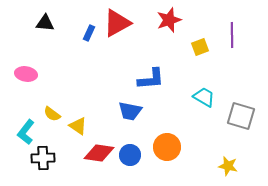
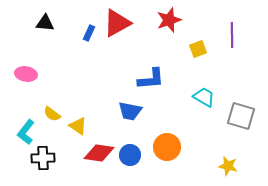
yellow square: moved 2 px left, 2 px down
